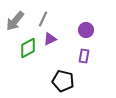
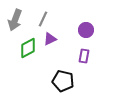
gray arrow: moved 1 px up; rotated 20 degrees counterclockwise
